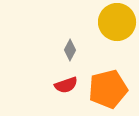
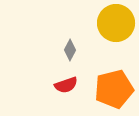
yellow circle: moved 1 px left, 1 px down
orange pentagon: moved 6 px right
